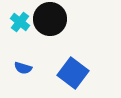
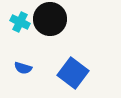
cyan cross: rotated 12 degrees counterclockwise
